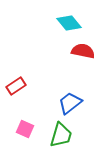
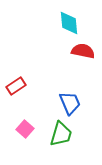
cyan diamond: rotated 35 degrees clockwise
blue trapezoid: rotated 105 degrees clockwise
pink square: rotated 18 degrees clockwise
green trapezoid: moved 1 px up
